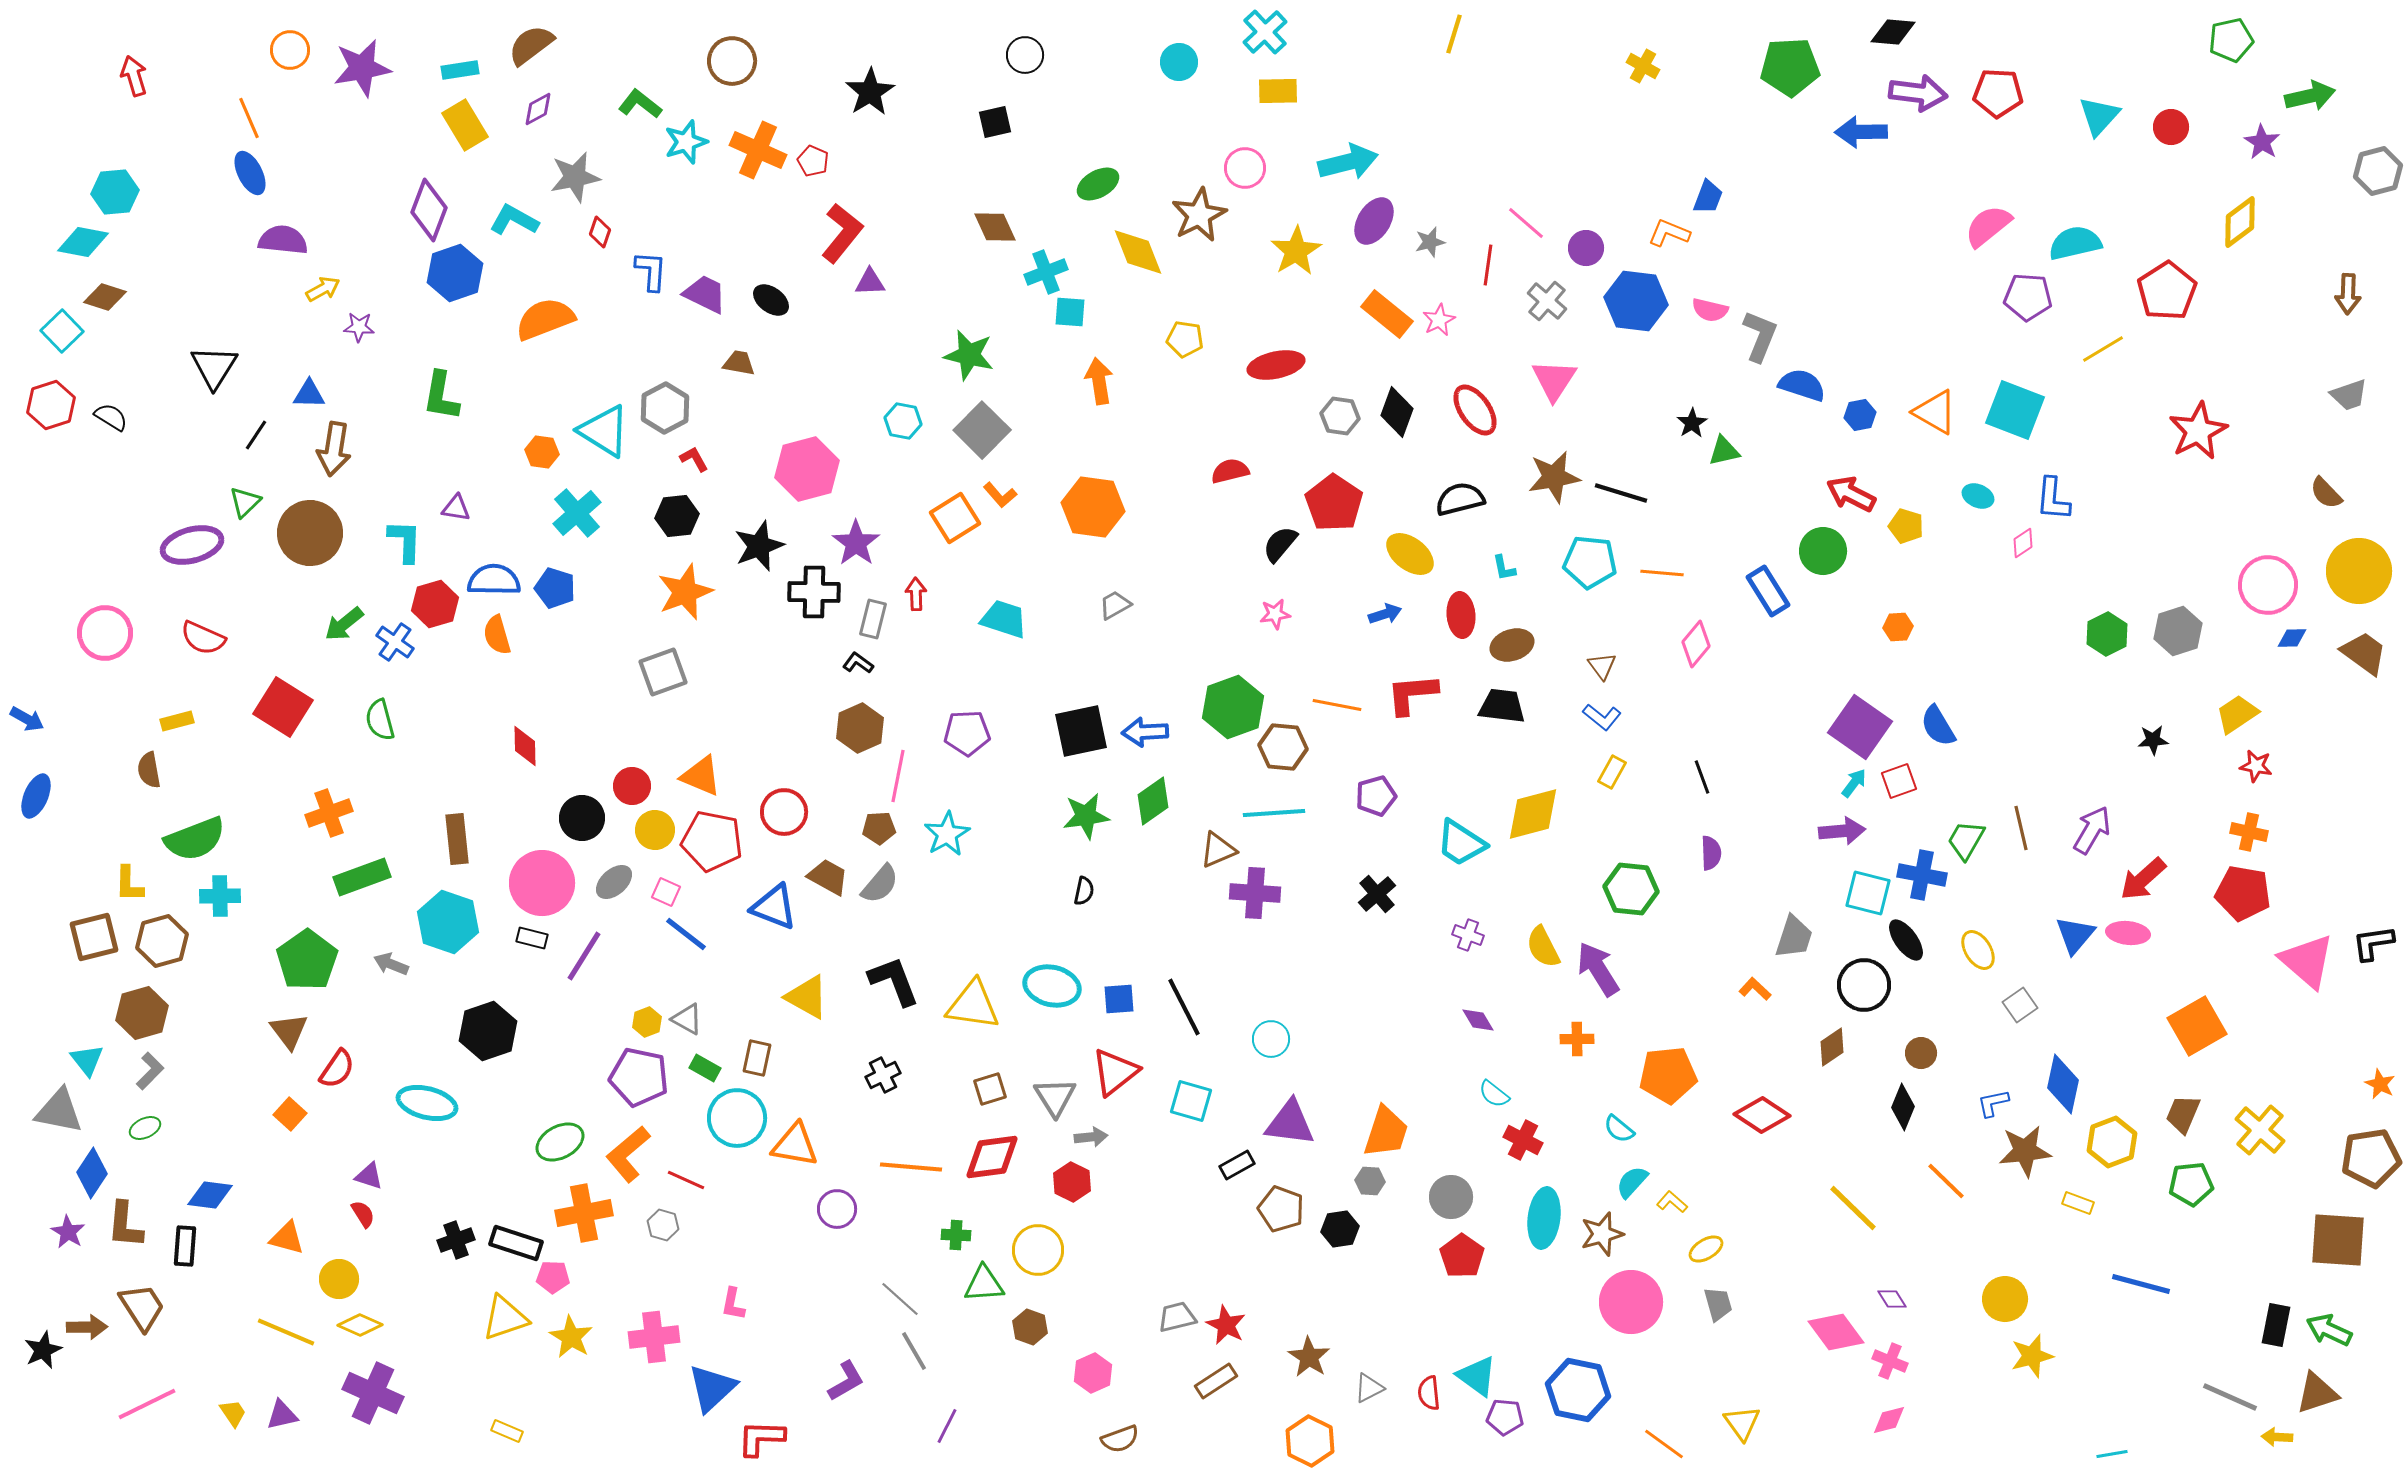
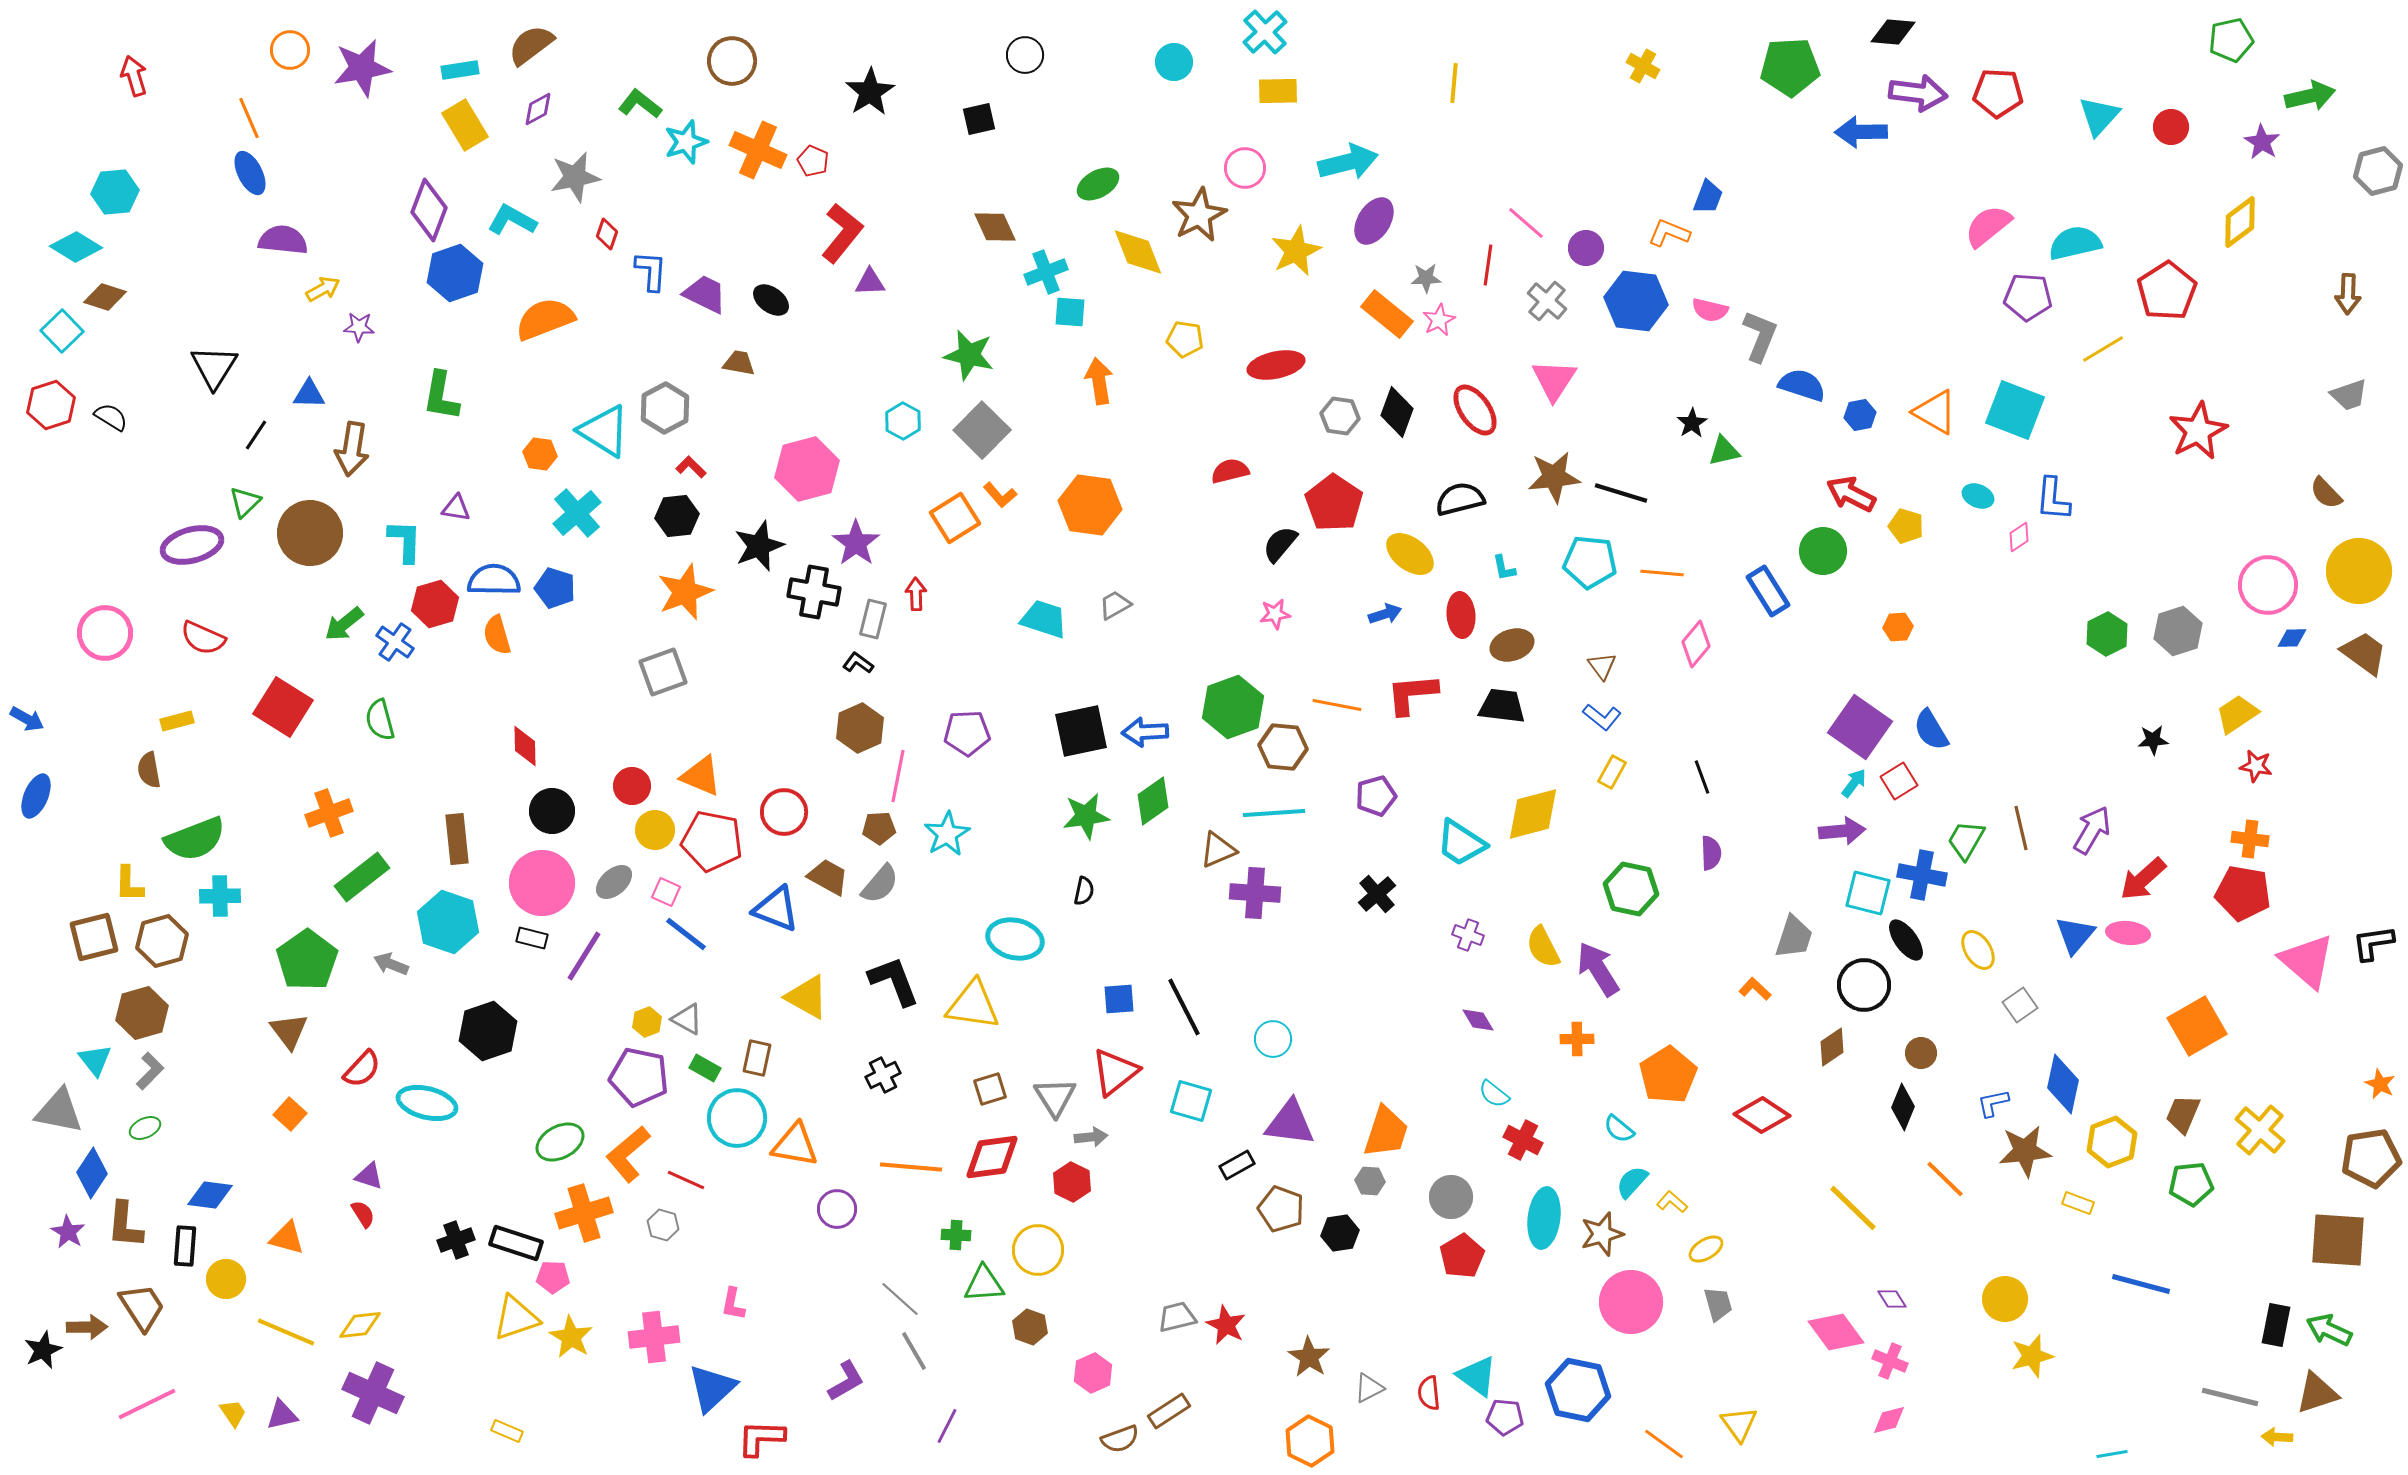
yellow line at (1454, 34): moved 49 px down; rotated 12 degrees counterclockwise
cyan circle at (1179, 62): moved 5 px left
black square at (995, 122): moved 16 px left, 3 px up
cyan L-shape at (514, 220): moved 2 px left
red diamond at (600, 232): moved 7 px right, 2 px down
cyan diamond at (83, 242): moved 7 px left, 5 px down; rotated 21 degrees clockwise
gray star at (1430, 242): moved 4 px left, 36 px down; rotated 12 degrees clockwise
yellow star at (1296, 251): rotated 6 degrees clockwise
cyan hexagon at (903, 421): rotated 18 degrees clockwise
brown arrow at (334, 449): moved 18 px right
orange hexagon at (542, 452): moved 2 px left, 2 px down
red L-shape at (694, 459): moved 3 px left, 8 px down; rotated 16 degrees counterclockwise
brown star at (1554, 477): rotated 4 degrees clockwise
orange hexagon at (1093, 507): moved 3 px left, 2 px up
pink diamond at (2023, 543): moved 4 px left, 6 px up
black cross at (814, 592): rotated 9 degrees clockwise
cyan trapezoid at (1004, 619): moved 40 px right
blue semicircle at (1938, 726): moved 7 px left, 4 px down
red square at (1899, 781): rotated 12 degrees counterclockwise
black circle at (582, 818): moved 30 px left, 7 px up
orange cross at (2249, 832): moved 1 px right, 7 px down; rotated 6 degrees counterclockwise
green rectangle at (362, 877): rotated 18 degrees counterclockwise
green hexagon at (1631, 889): rotated 6 degrees clockwise
blue triangle at (774, 907): moved 2 px right, 2 px down
cyan ellipse at (1052, 986): moved 37 px left, 47 px up
cyan circle at (1271, 1039): moved 2 px right
cyan triangle at (87, 1060): moved 8 px right
red semicircle at (337, 1069): moved 25 px right; rotated 9 degrees clockwise
orange pentagon at (1668, 1075): rotated 26 degrees counterclockwise
orange line at (1946, 1181): moved 1 px left, 2 px up
orange cross at (584, 1213): rotated 6 degrees counterclockwise
black hexagon at (1340, 1229): moved 4 px down
red pentagon at (1462, 1256): rotated 6 degrees clockwise
yellow circle at (339, 1279): moved 113 px left
yellow triangle at (505, 1318): moved 11 px right
yellow diamond at (360, 1325): rotated 30 degrees counterclockwise
brown rectangle at (1216, 1381): moved 47 px left, 30 px down
gray line at (2230, 1397): rotated 10 degrees counterclockwise
yellow triangle at (1742, 1423): moved 3 px left, 1 px down
